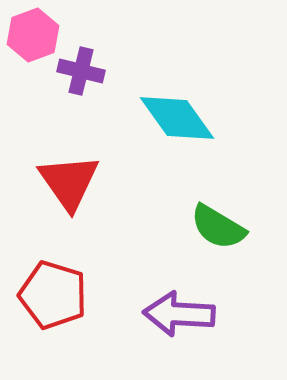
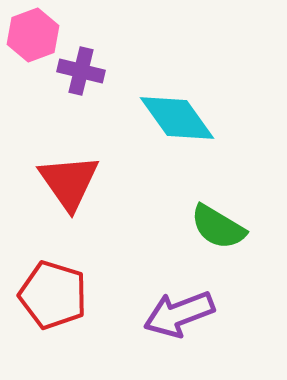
purple arrow: rotated 24 degrees counterclockwise
